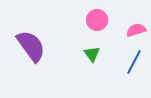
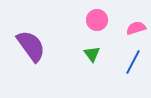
pink semicircle: moved 2 px up
blue line: moved 1 px left
